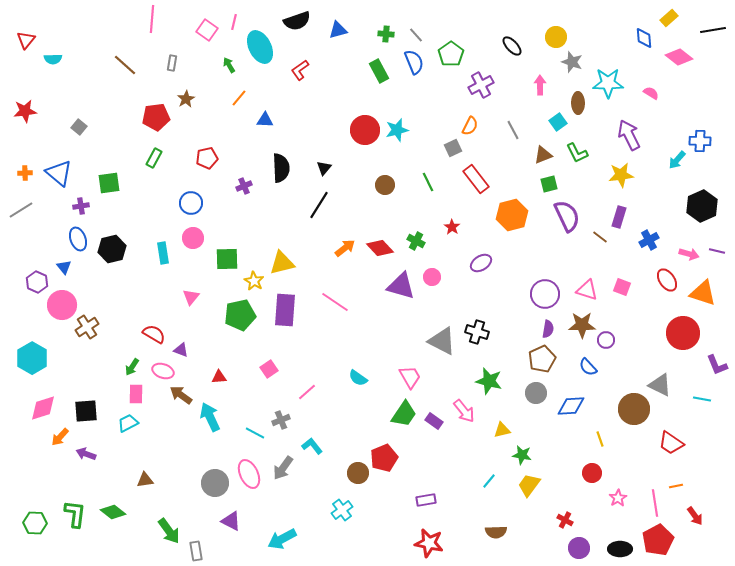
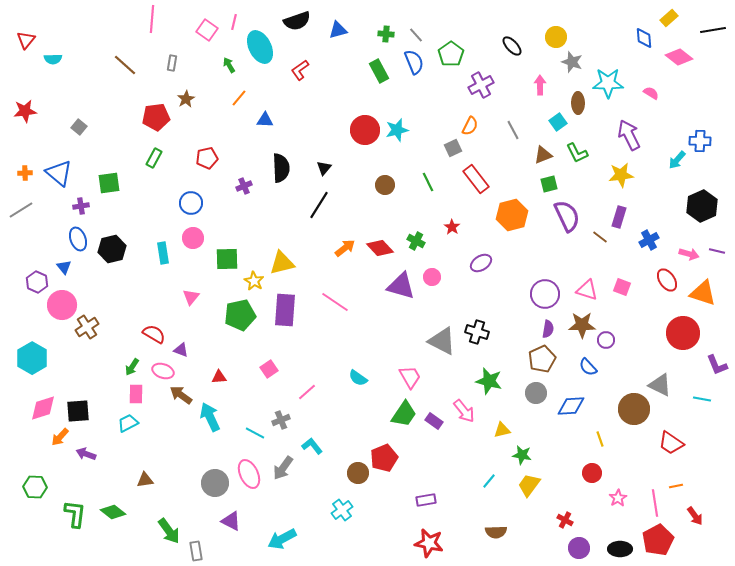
black square at (86, 411): moved 8 px left
green hexagon at (35, 523): moved 36 px up
